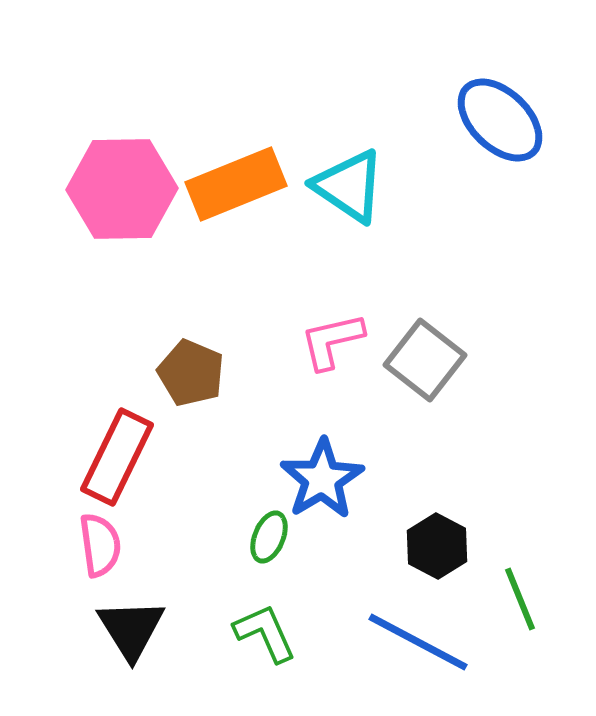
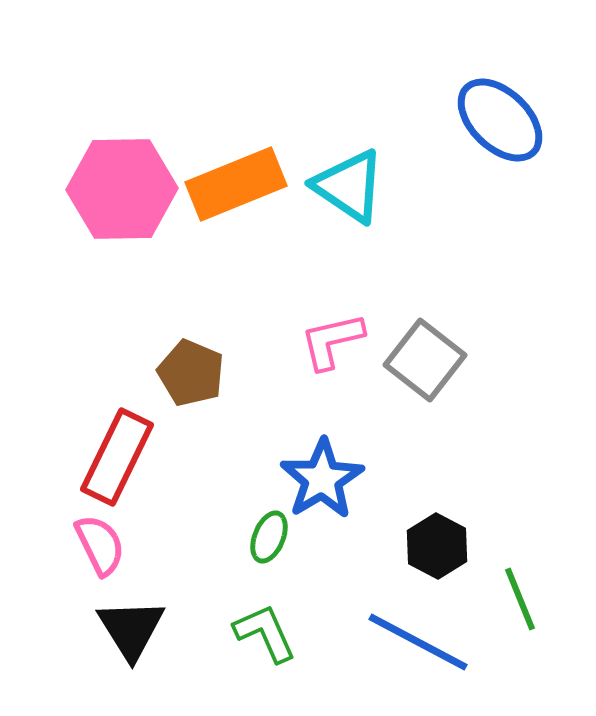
pink semicircle: rotated 18 degrees counterclockwise
